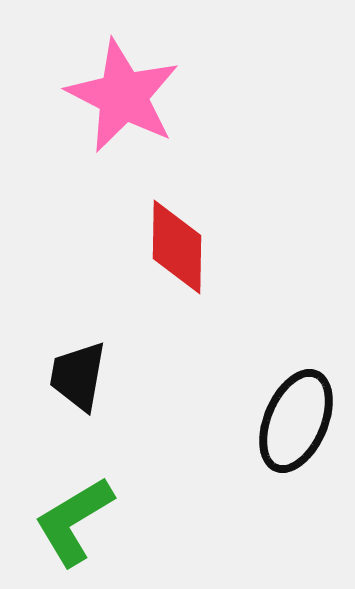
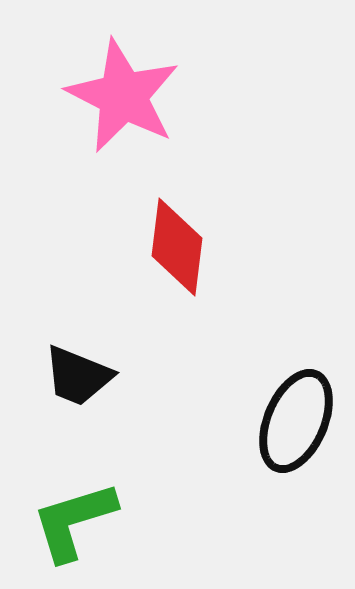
red diamond: rotated 6 degrees clockwise
black trapezoid: rotated 78 degrees counterclockwise
green L-shape: rotated 14 degrees clockwise
